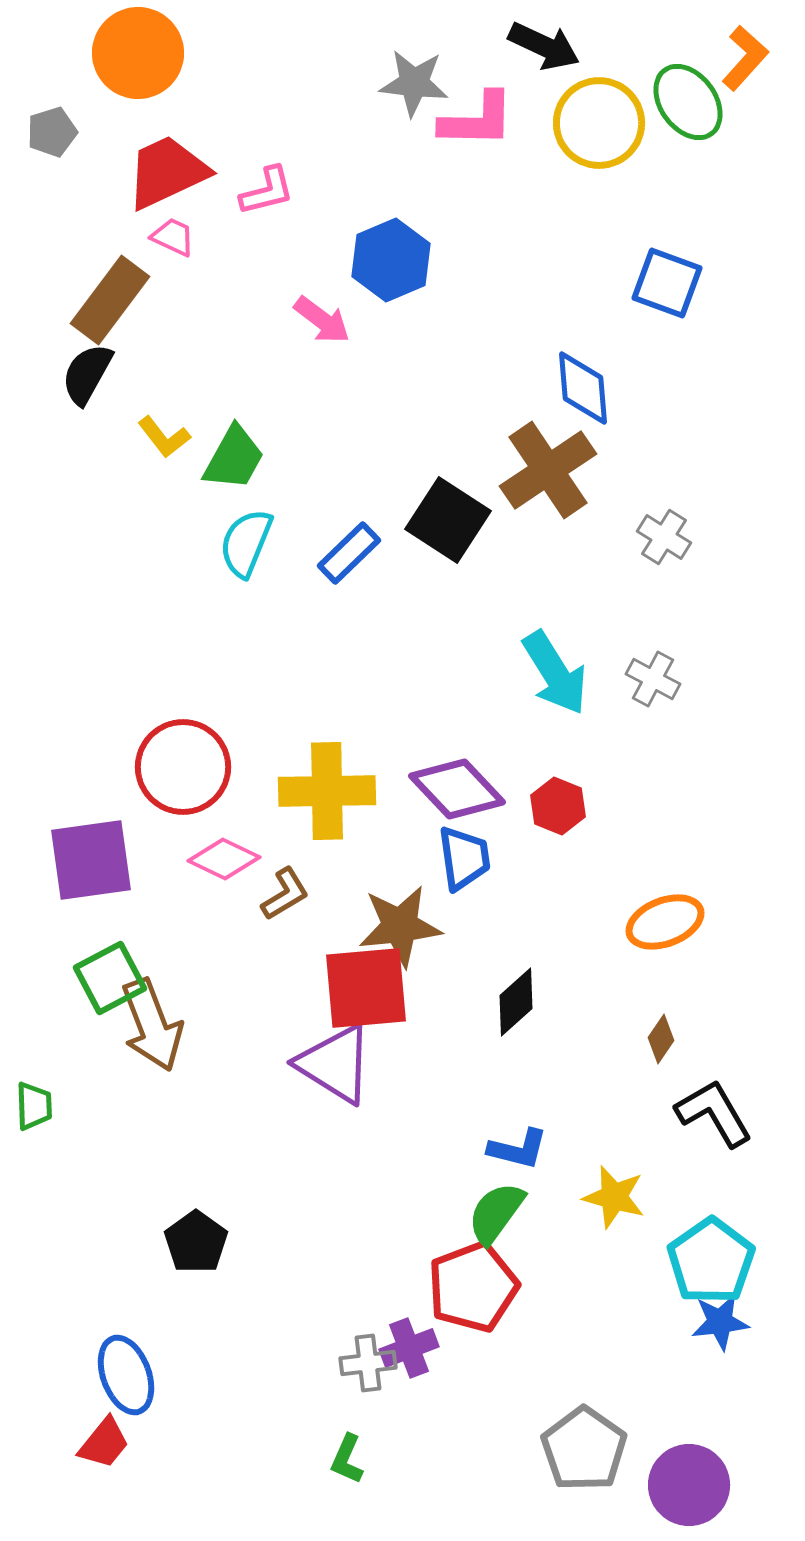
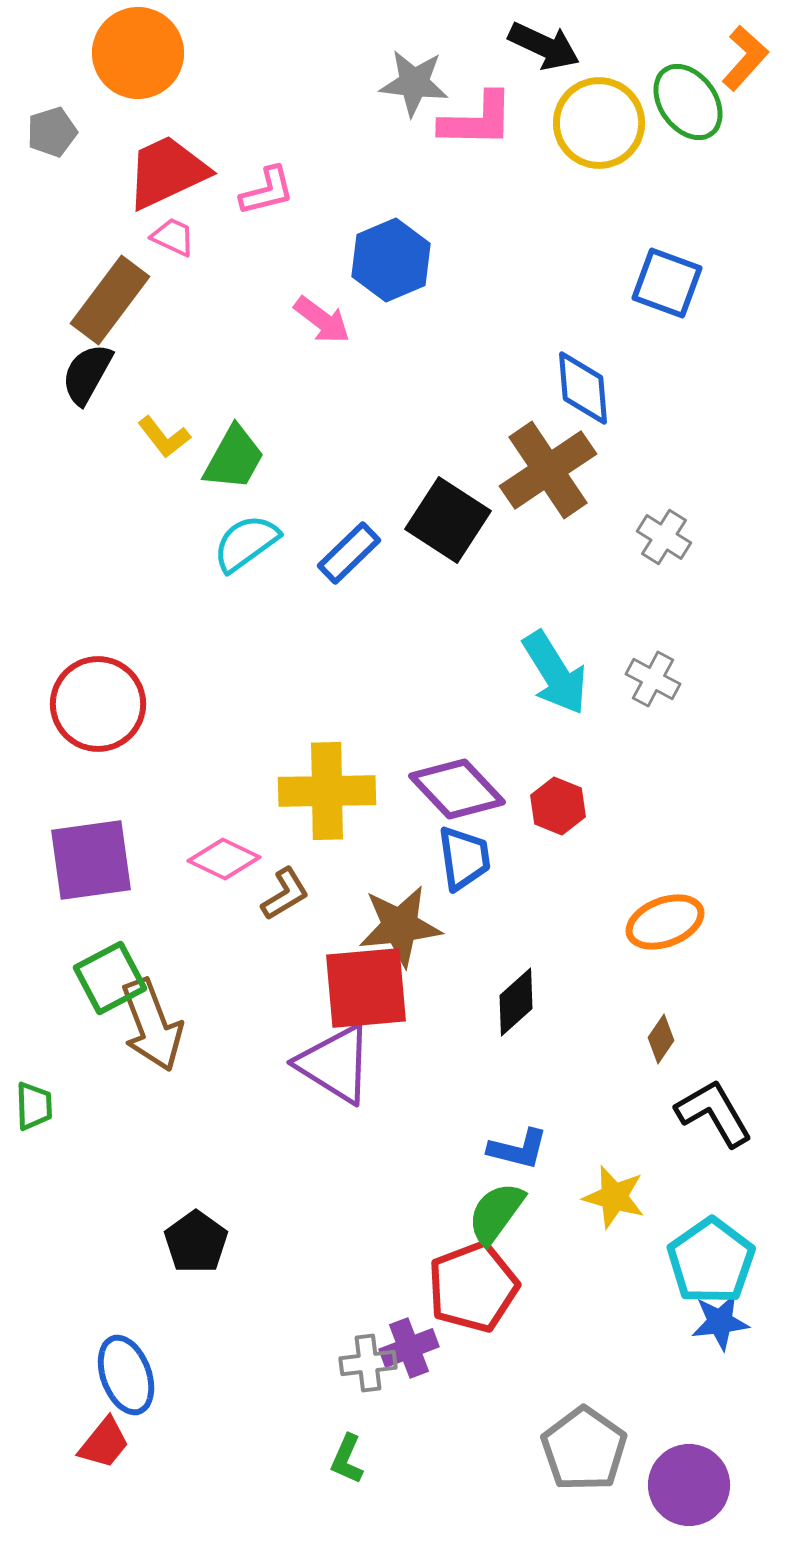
cyan semicircle at (246, 543): rotated 32 degrees clockwise
red circle at (183, 767): moved 85 px left, 63 px up
